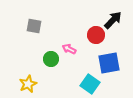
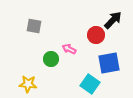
yellow star: rotated 30 degrees clockwise
